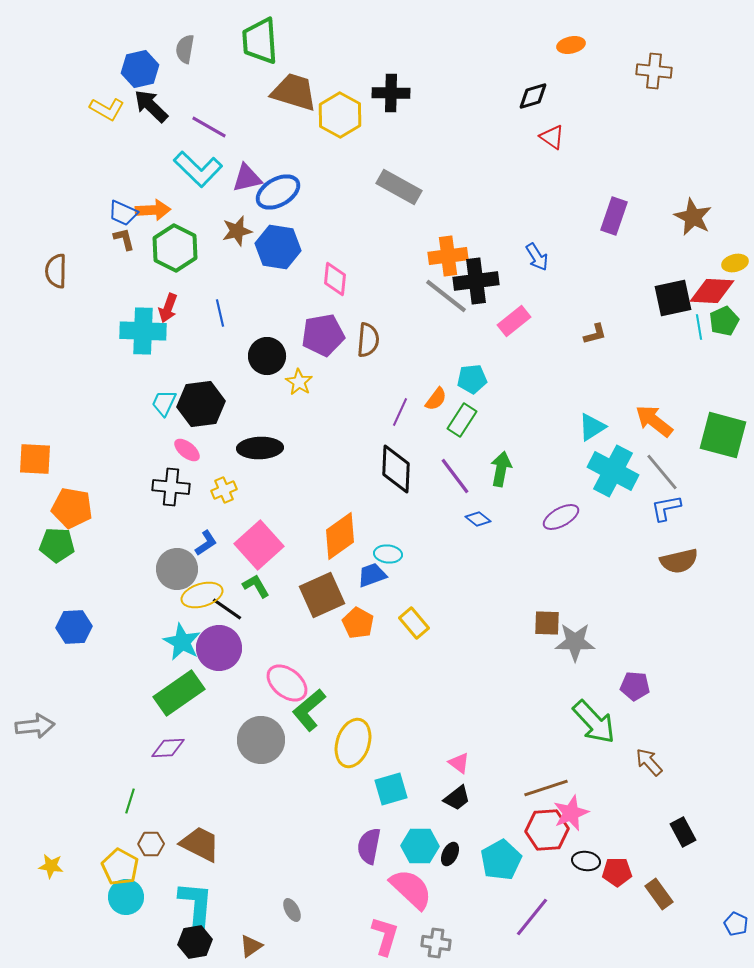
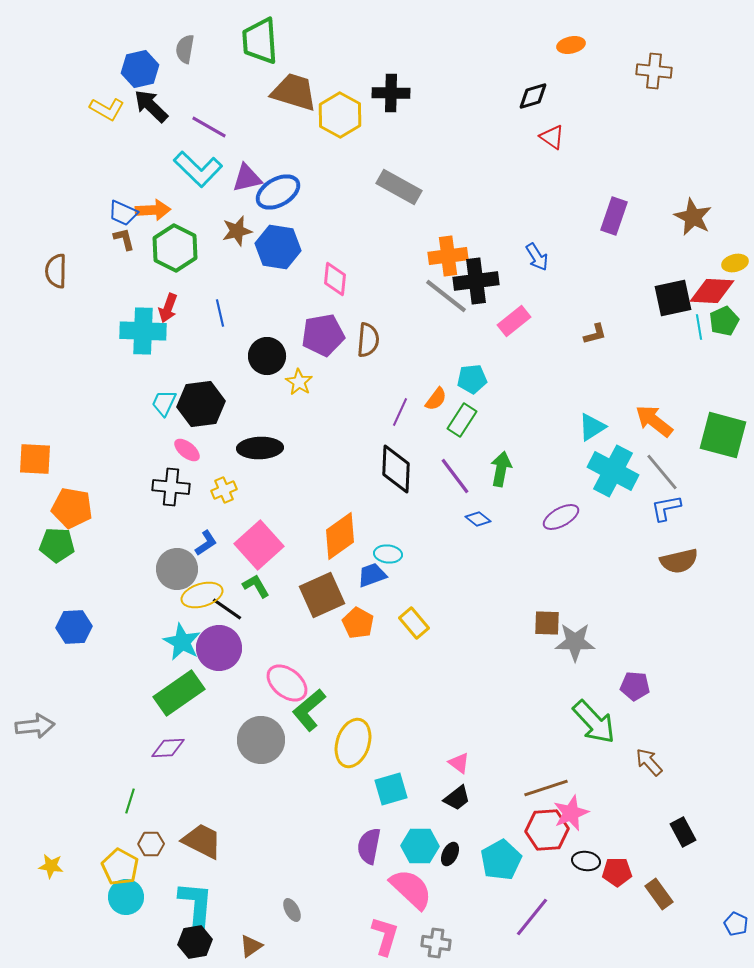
brown trapezoid at (200, 844): moved 2 px right, 3 px up
